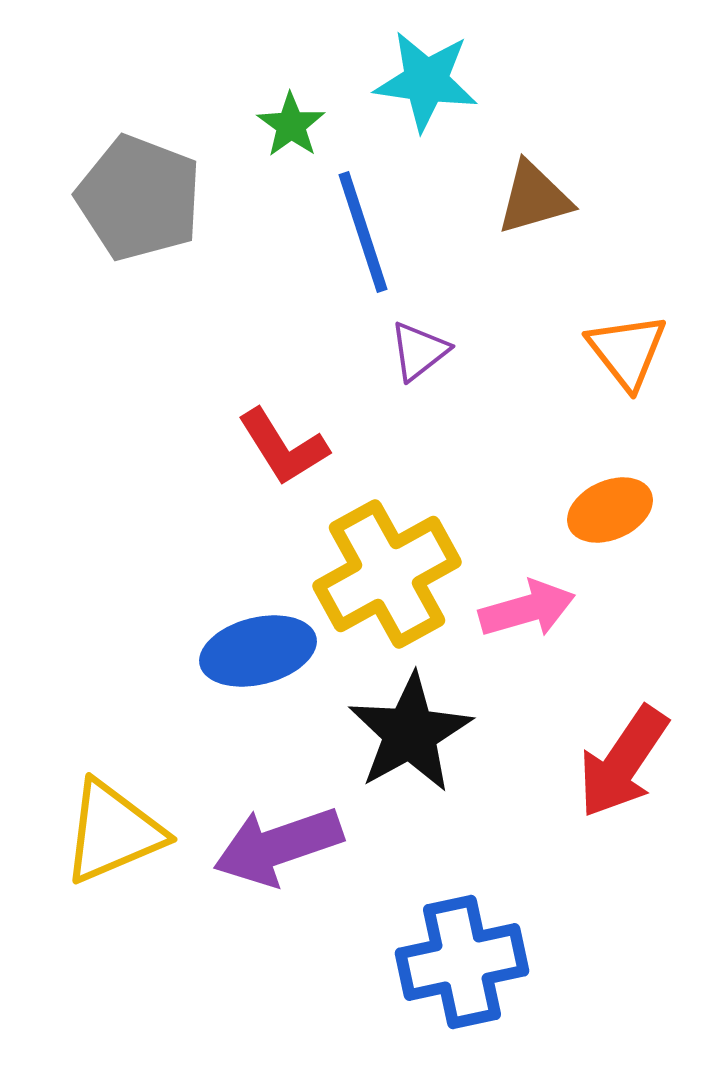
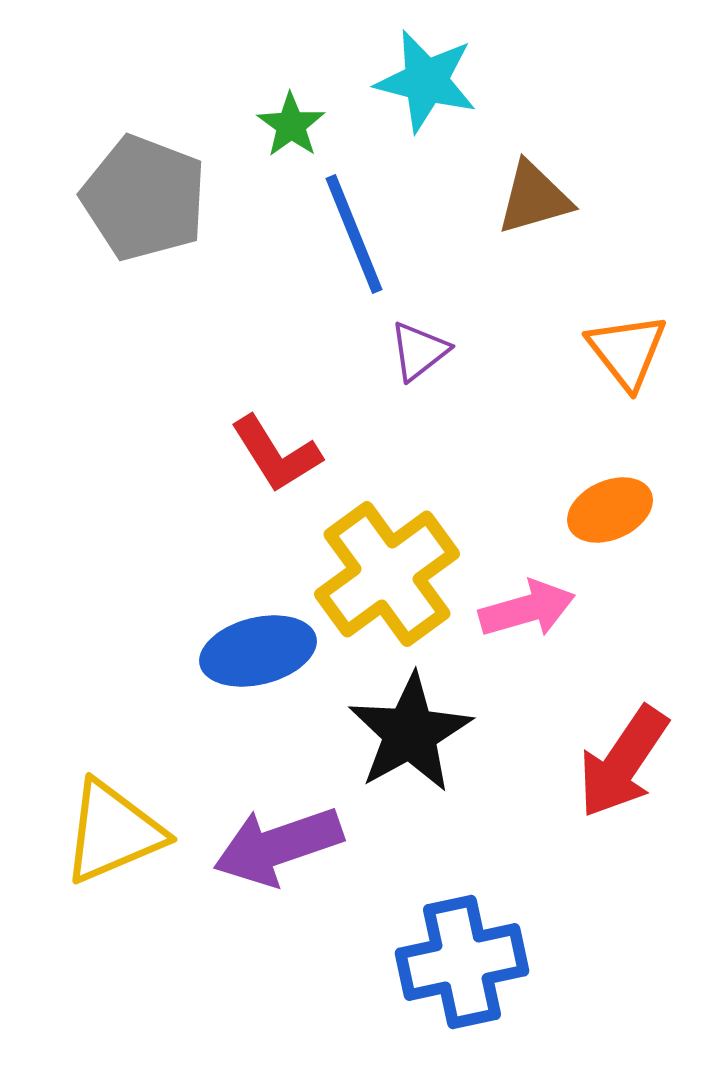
cyan star: rotated 6 degrees clockwise
gray pentagon: moved 5 px right
blue line: moved 9 px left, 2 px down; rotated 4 degrees counterclockwise
red L-shape: moved 7 px left, 7 px down
yellow cross: rotated 7 degrees counterclockwise
